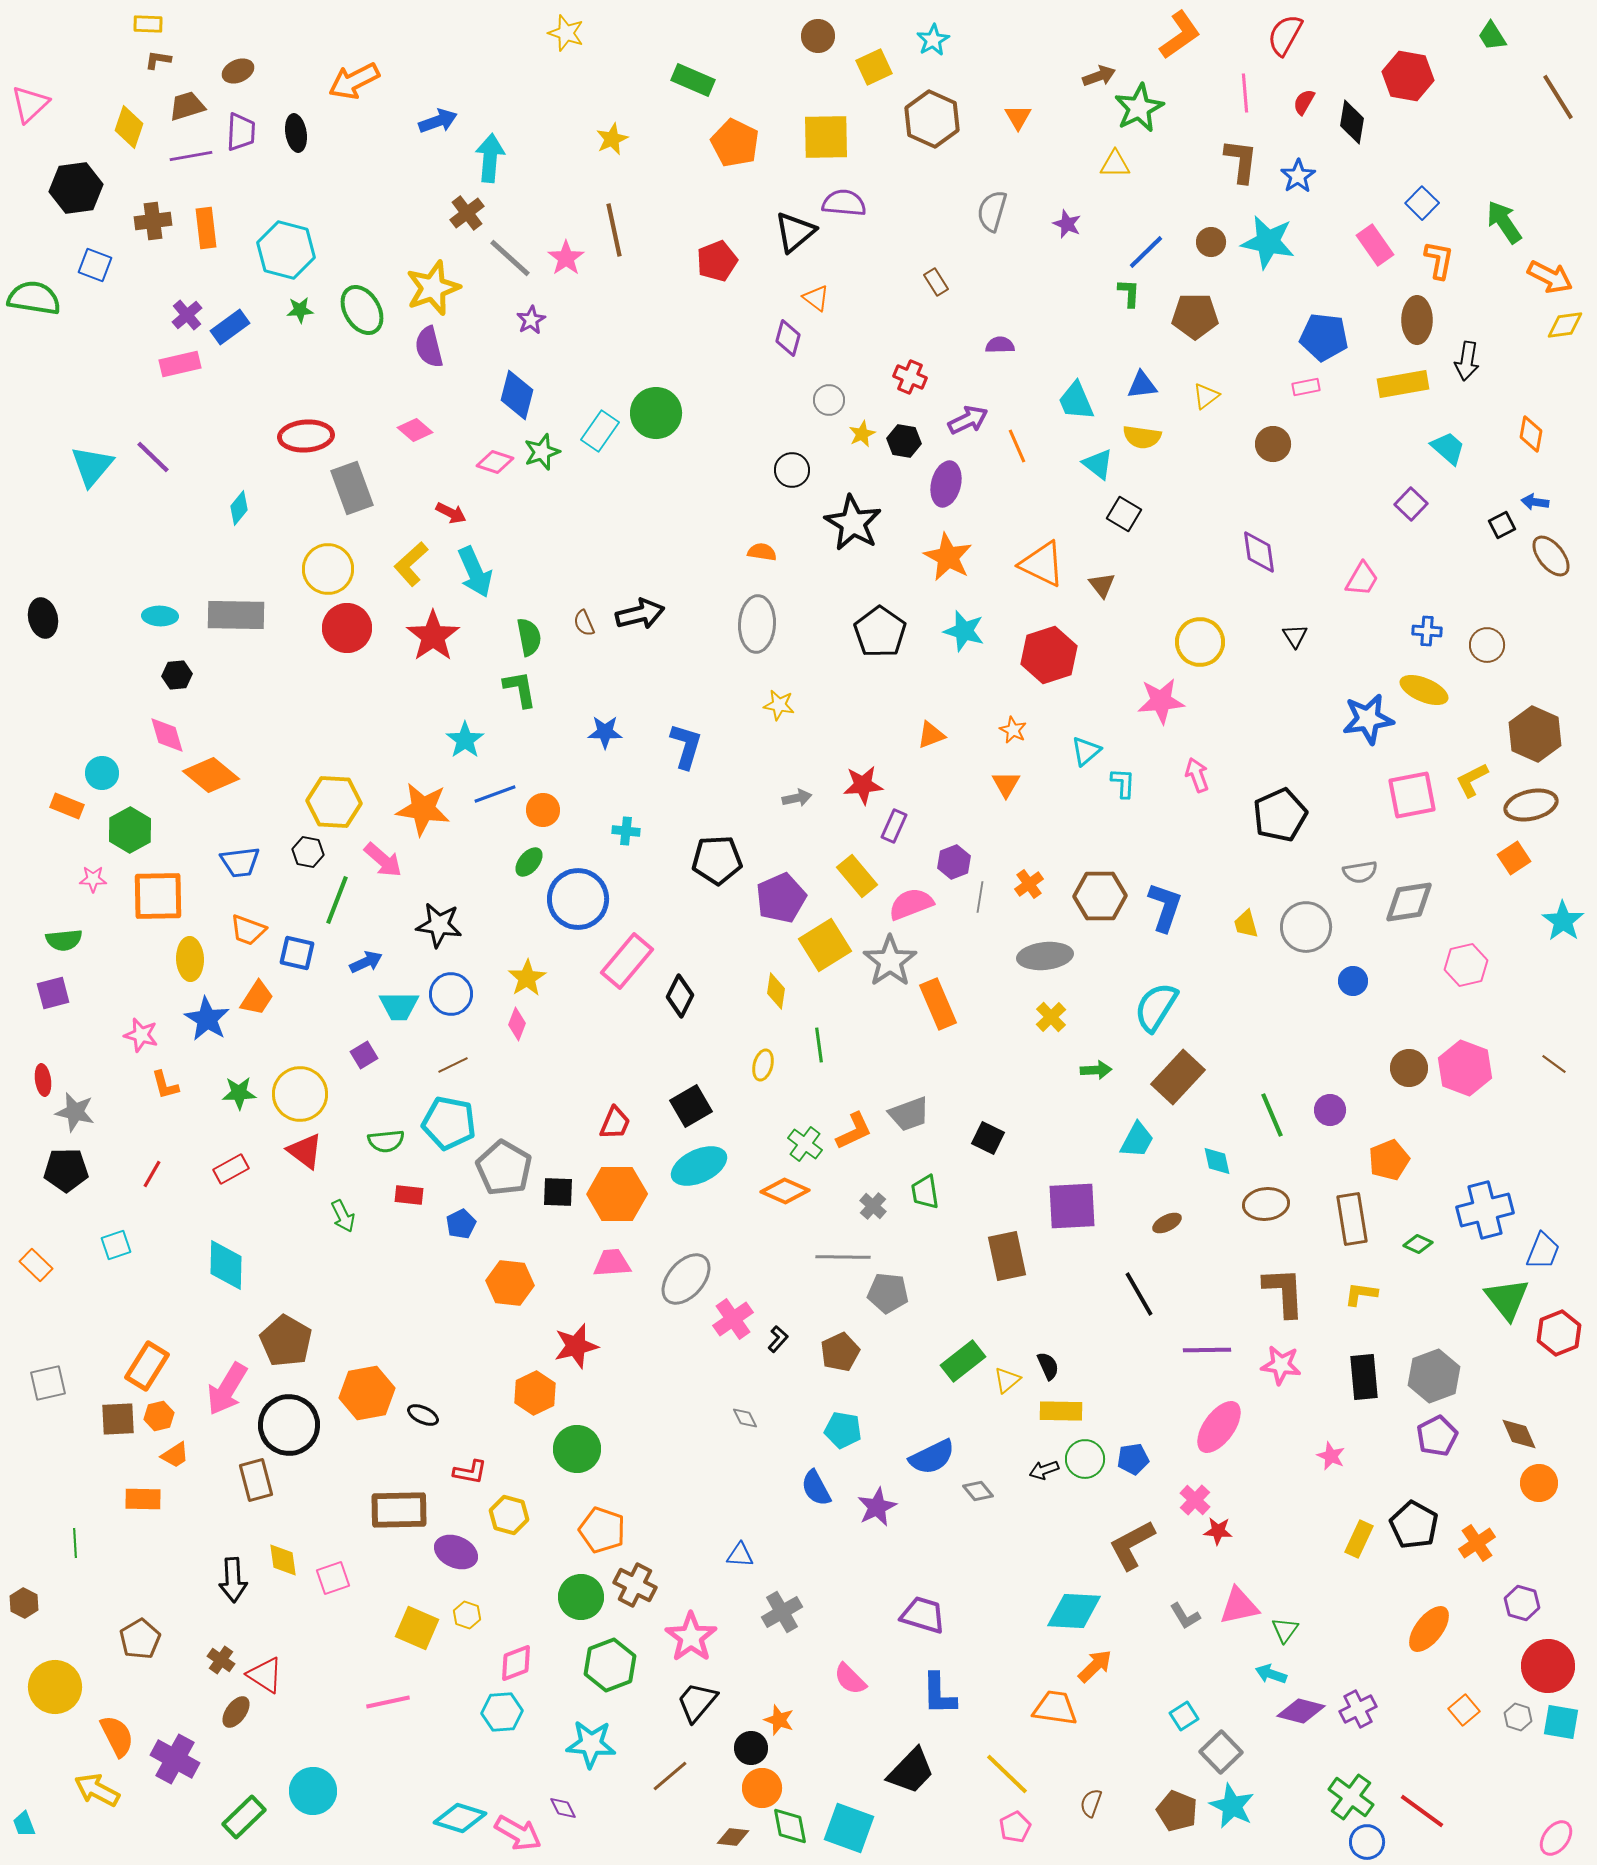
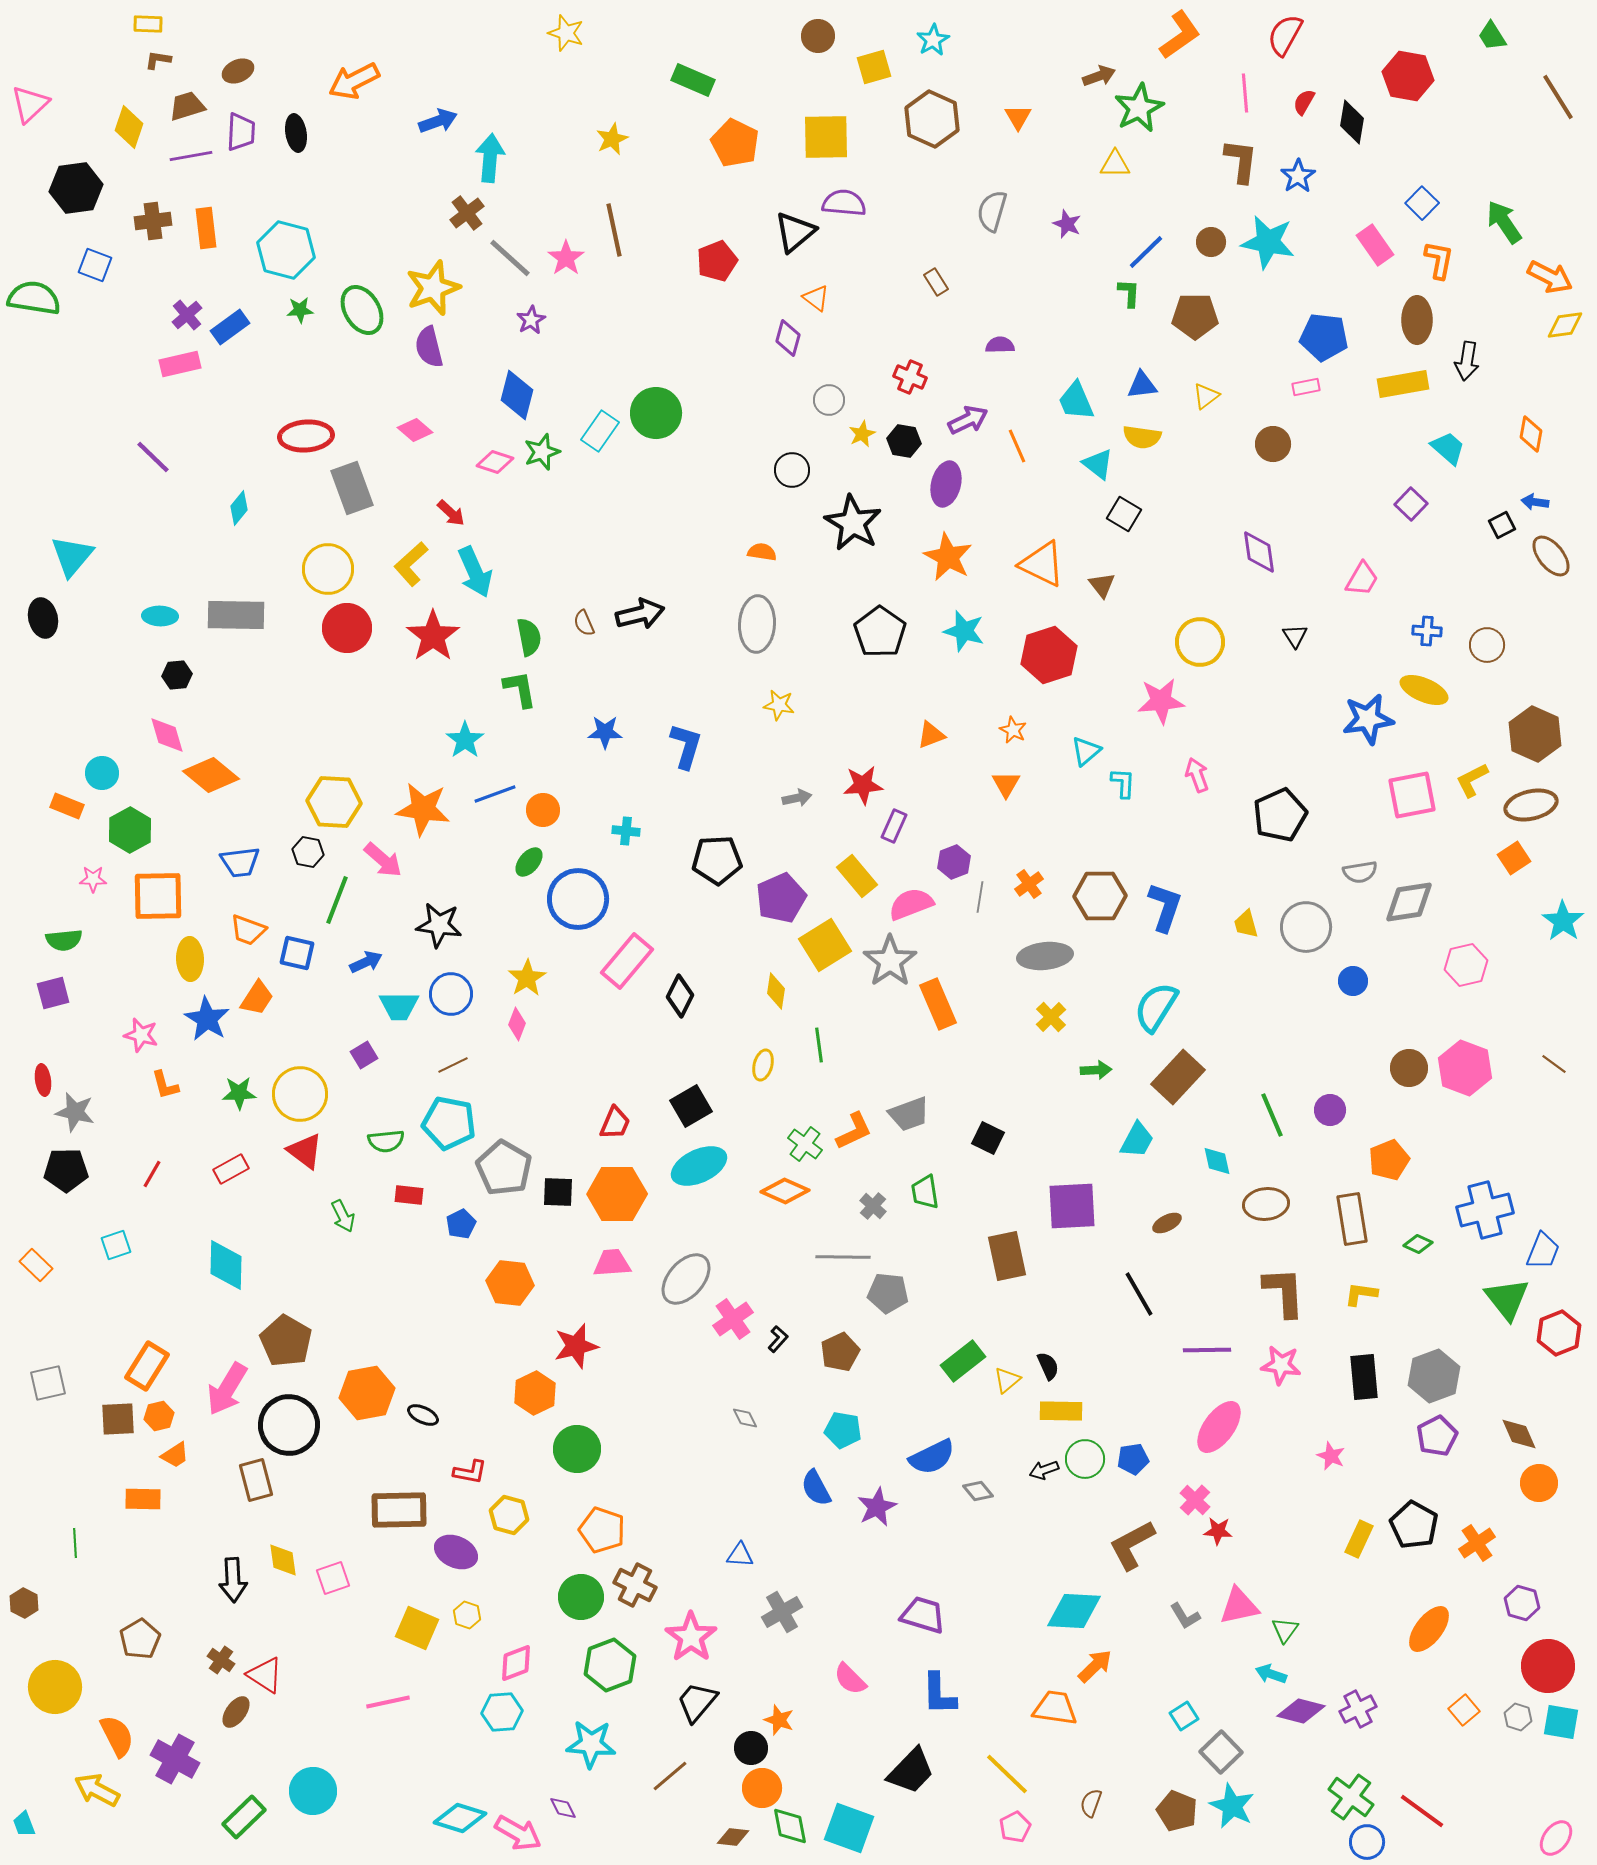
yellow square at (874, 67): rotated 9 degrees clockwise
cyan triangle at (92, 466): moved 20 px left, 90 px down
red arrow at (451, 513): rotated 16 degrees clockwise
